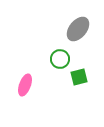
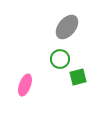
gray ellipse: moved 11 px left, 2 px up
green square: moved 1 px left
